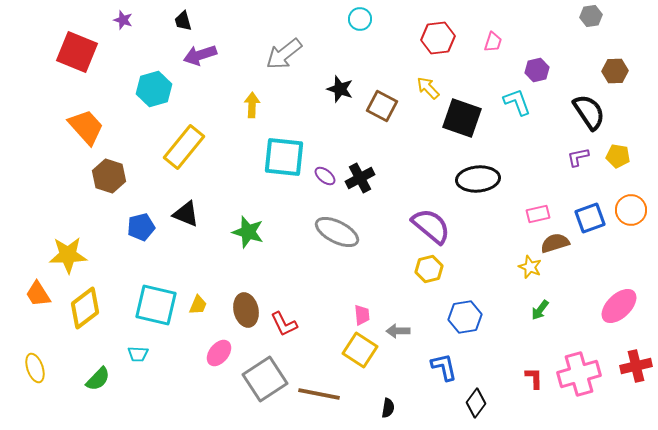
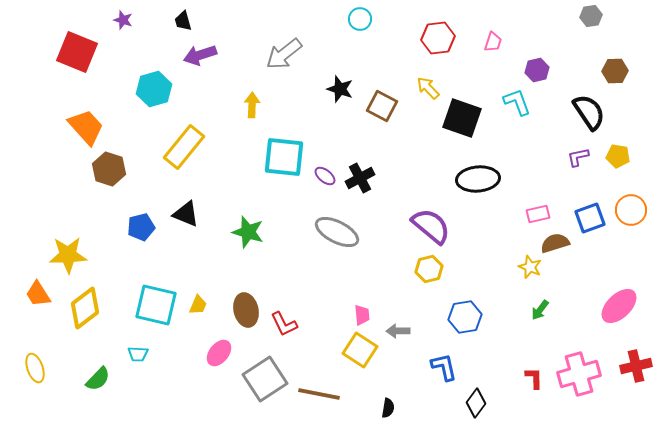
brown hexagon at (109, 176): moved 7 px up
